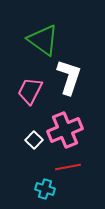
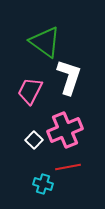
green triangle: moved 2 px right, 2 px down
cyan cross: moved 2 px left, 5 px up
